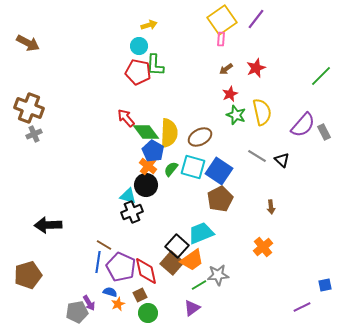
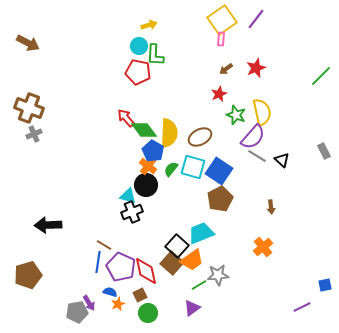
green L-shape at (155, 65): moved 10 px up
red star at (230, 94): moved 11 px left
purple semicircle at (303, 125): moved 50 px left, 12 px down
green diamond at (146, 132): moved 2 px left, 2 px up
gray rectangle at (324, 132): moved 19 px down
